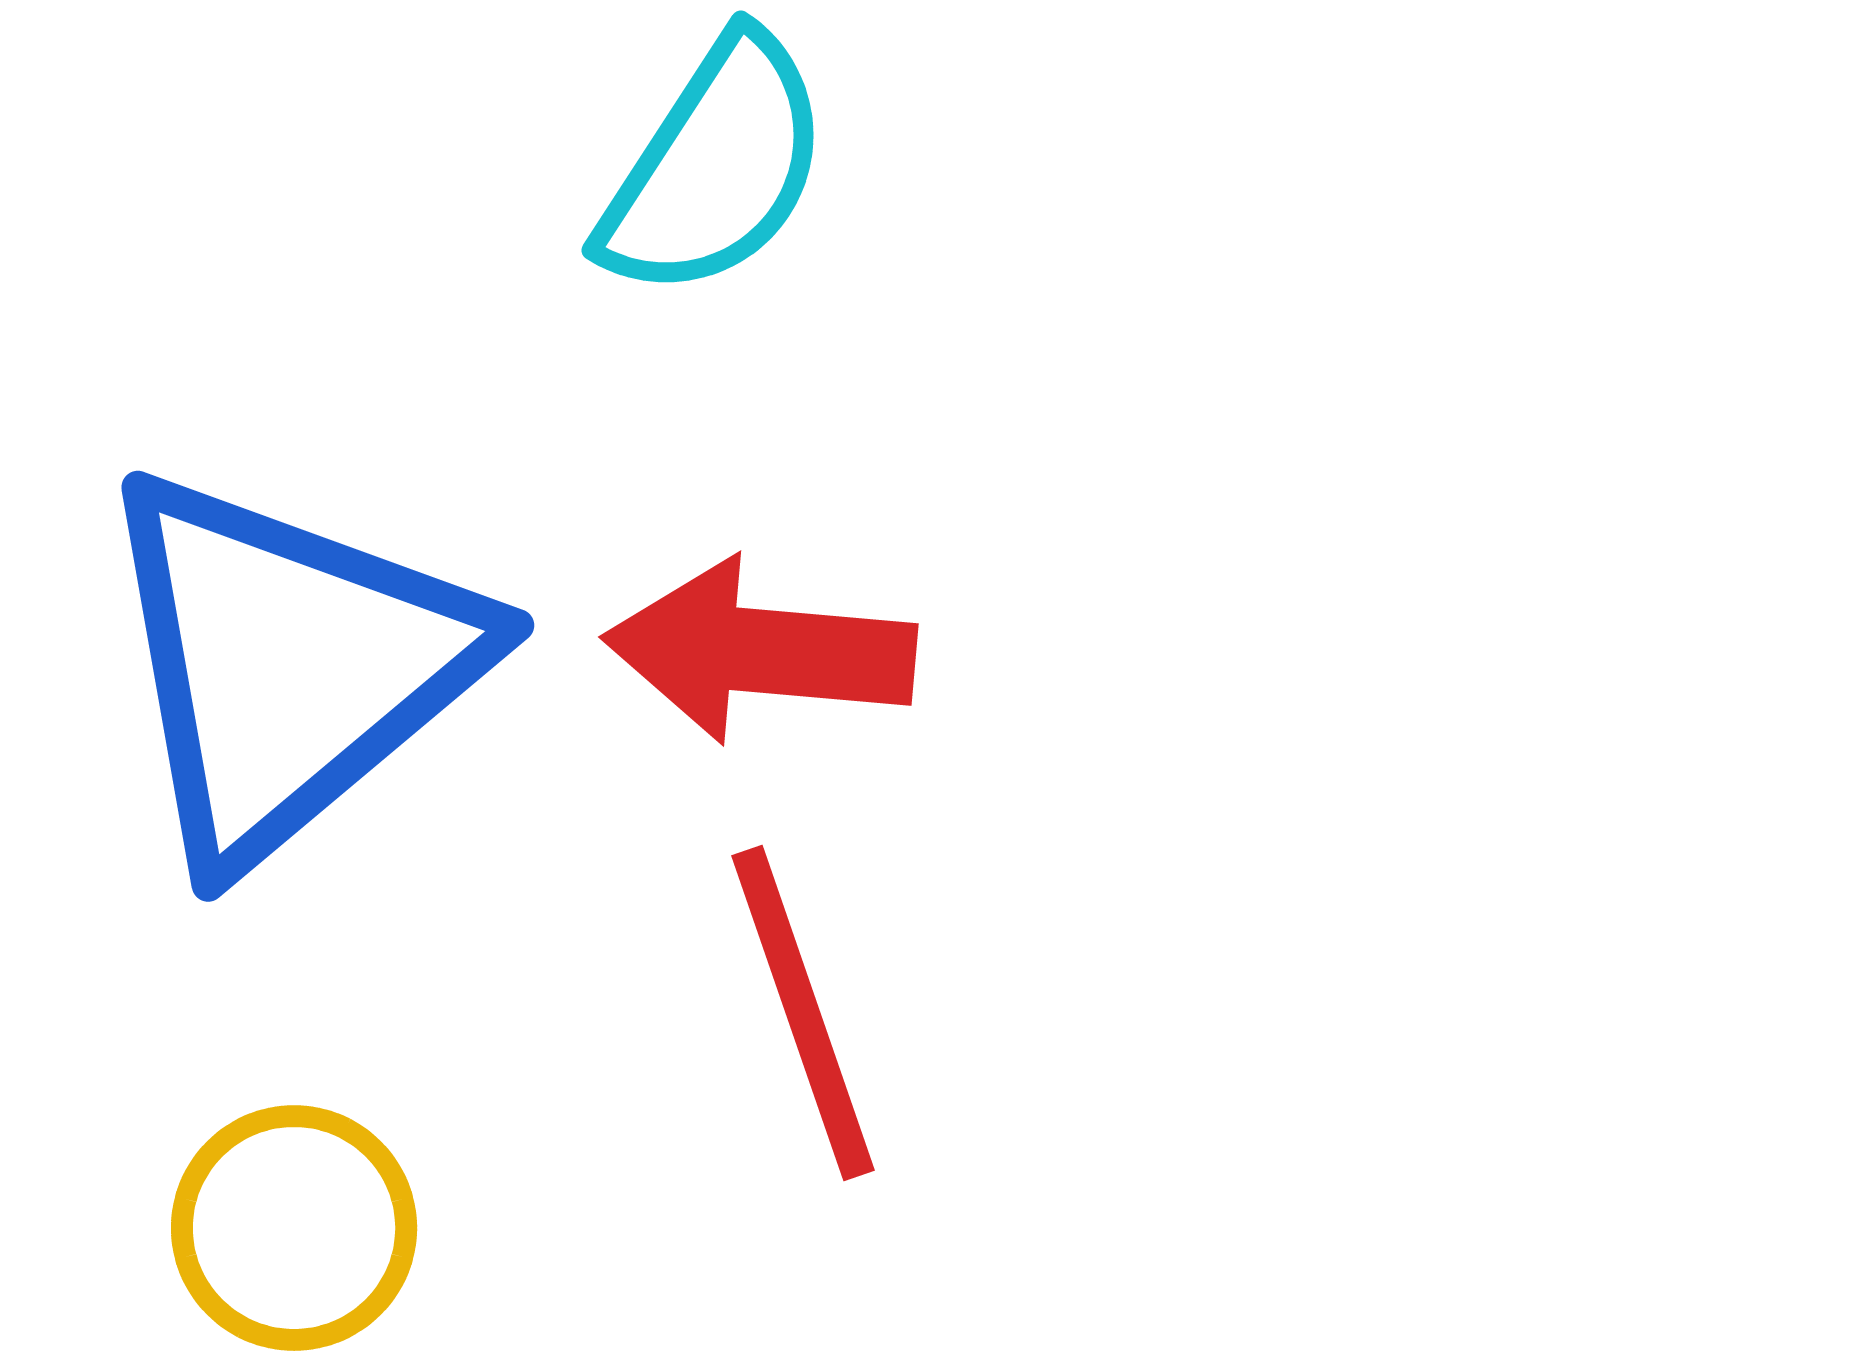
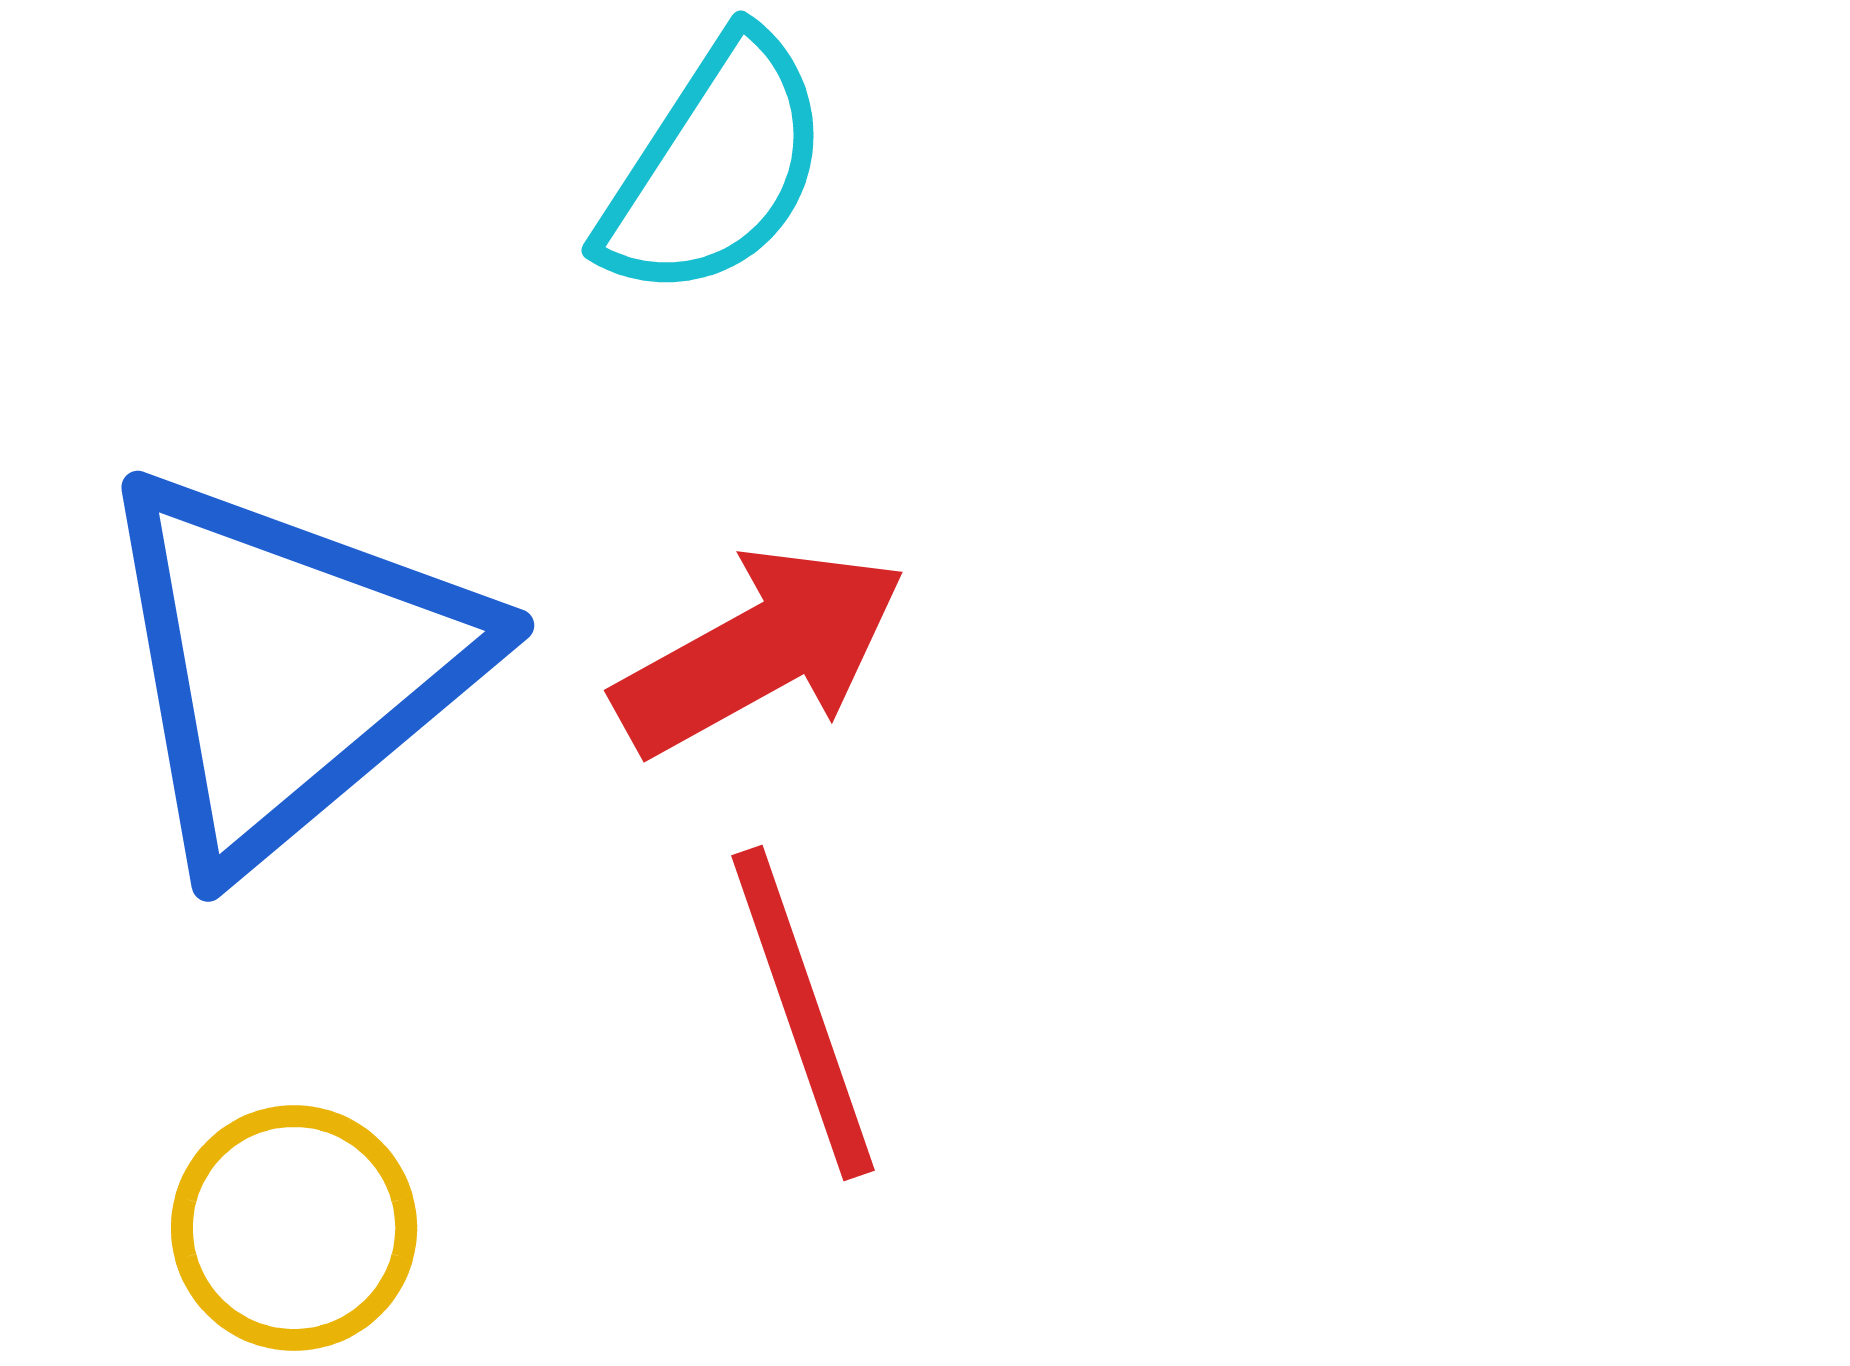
red arrow: rotated 146 degrees clockwise
